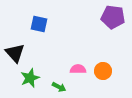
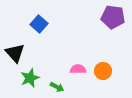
blue square: rotated 30 degrees clockwise
green arrow: moved 2 px left
